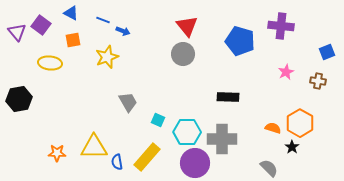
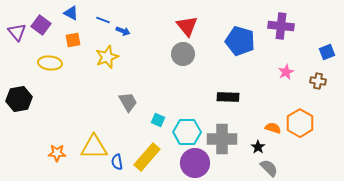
black star: moved 34 px left
